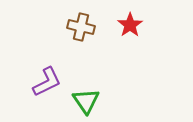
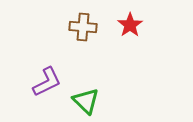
brown cross: moved 2 px right; rotated 8 degrees counterclockwise
green triangle: rotated 12 degrees counterclockwise
